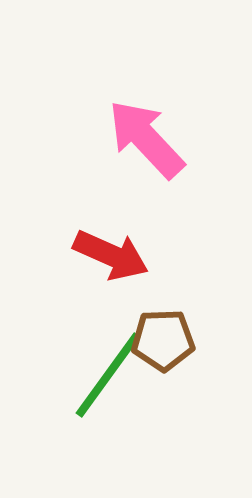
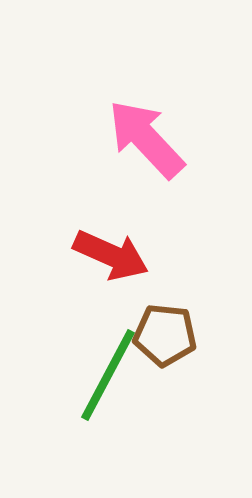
brown pentagon: moved 2 px right, 5 px up; rotated 8 degrees clockwise
green line: rotated 8 degrees counterclockwise
